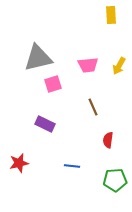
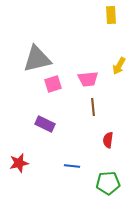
gray triangle: moved 1 px left, 1 px down
pink trapezoid: moved 14 px down
brown line: rotated 18 degrees clockwise
green pentagon: moved 7 px left, 3 px down
